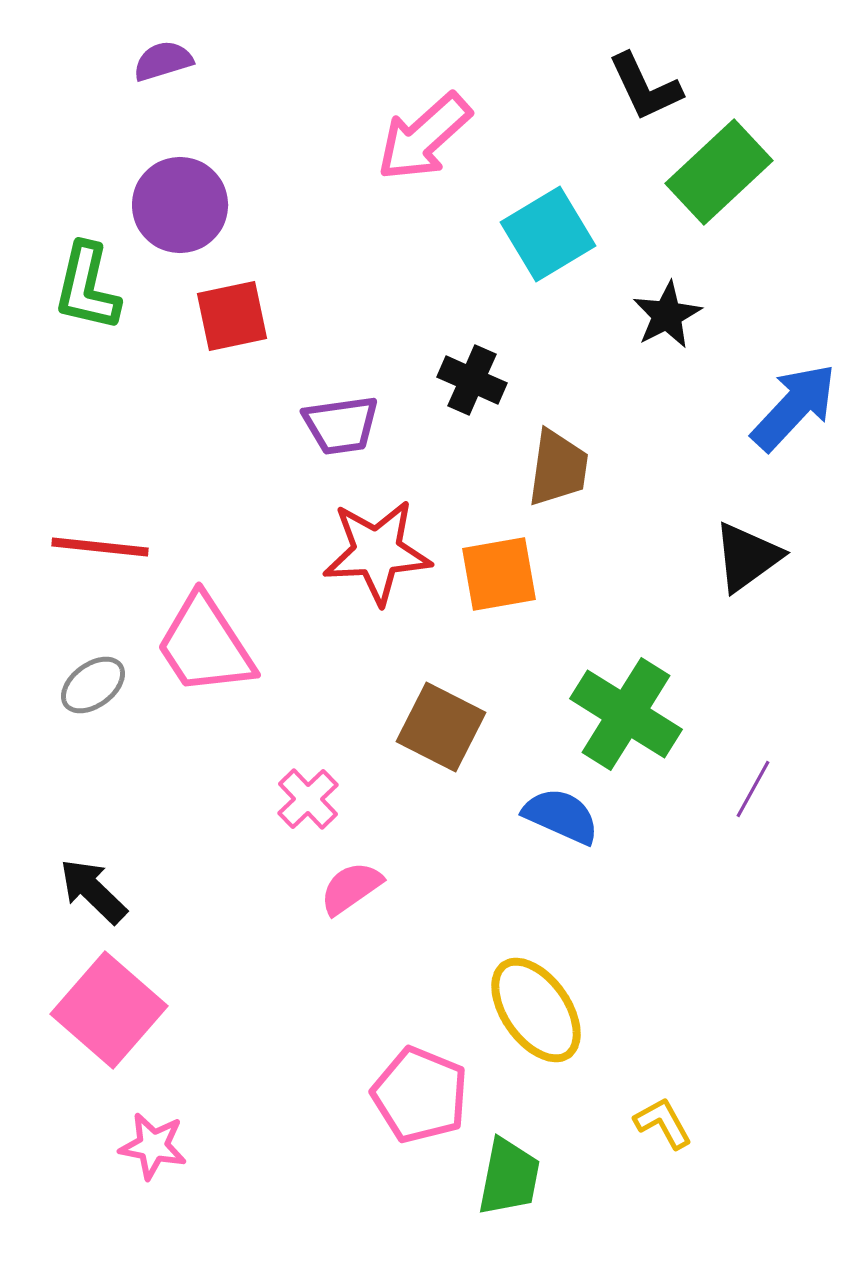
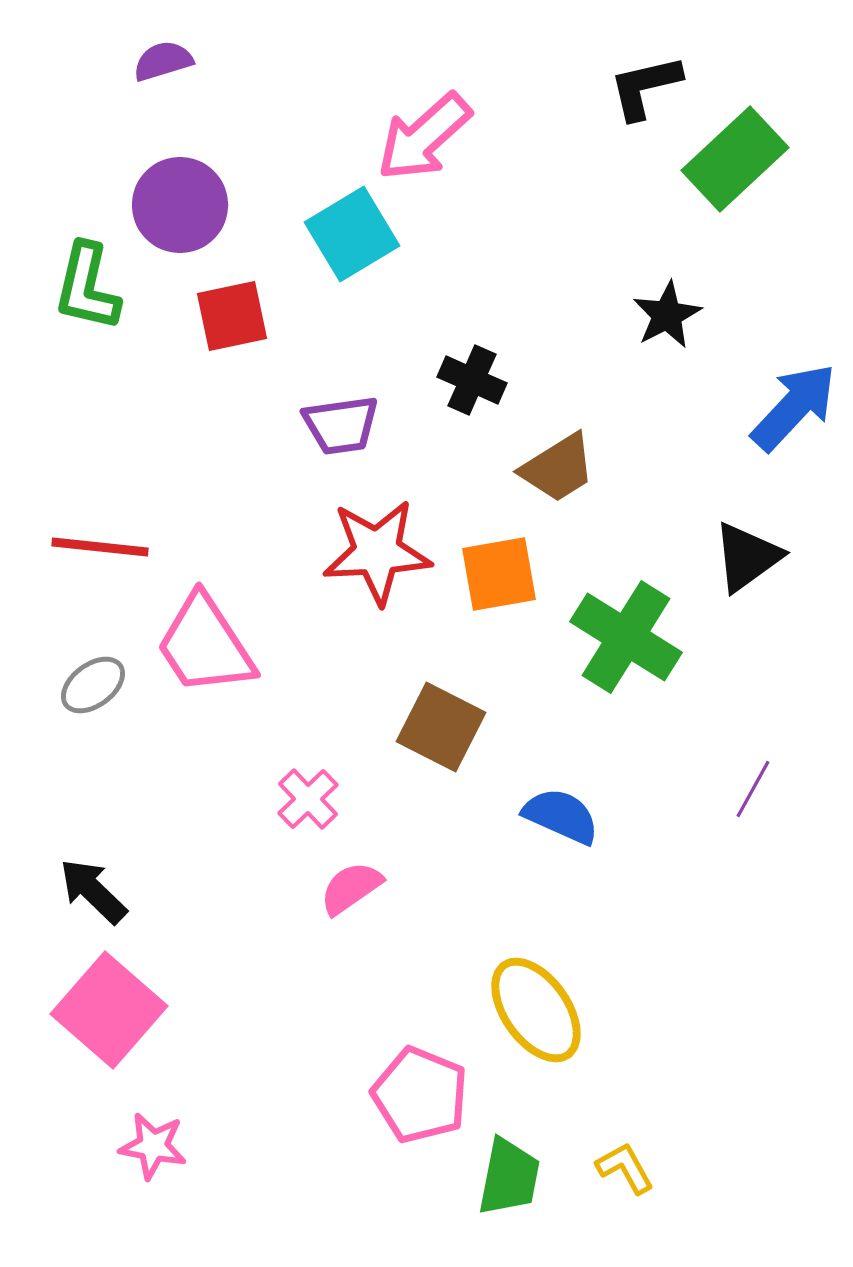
black L-shape: rotated 102 degrees clockwise
green rectangle: moved 16 px right, 13 px up
cyan square: moved 196 px left
brown trapezoid: rotated 50 degrees clockwise
green cross: moved 77 px up
yellow L-shape: moved 38 px left, 45 px down
